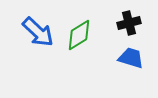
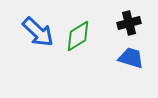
green diamond: moved 1 px left, 1 px down
